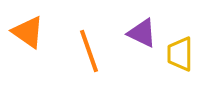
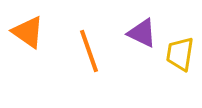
yellow trapezoid: rotated 9 degrees clockwise
